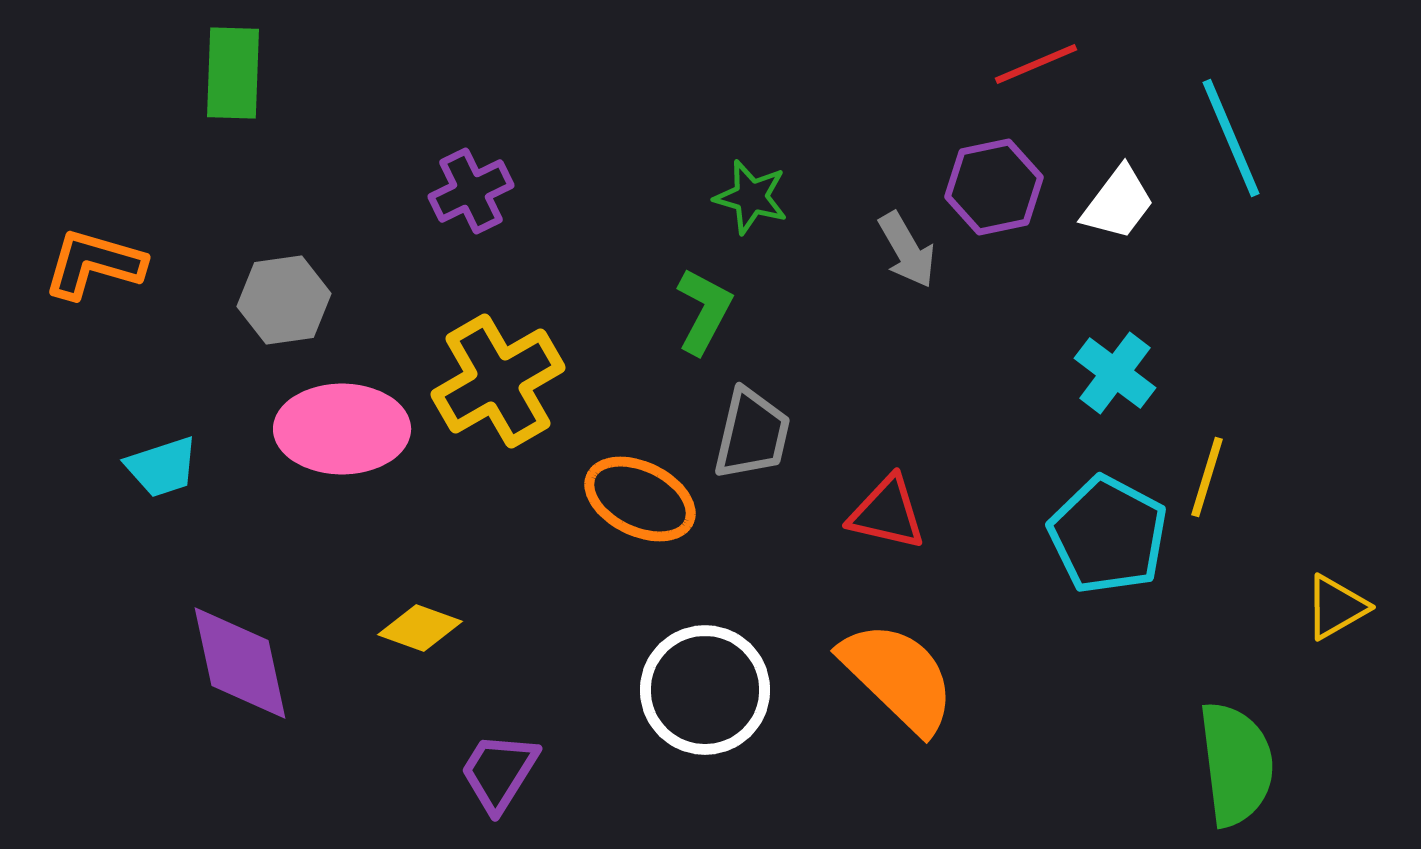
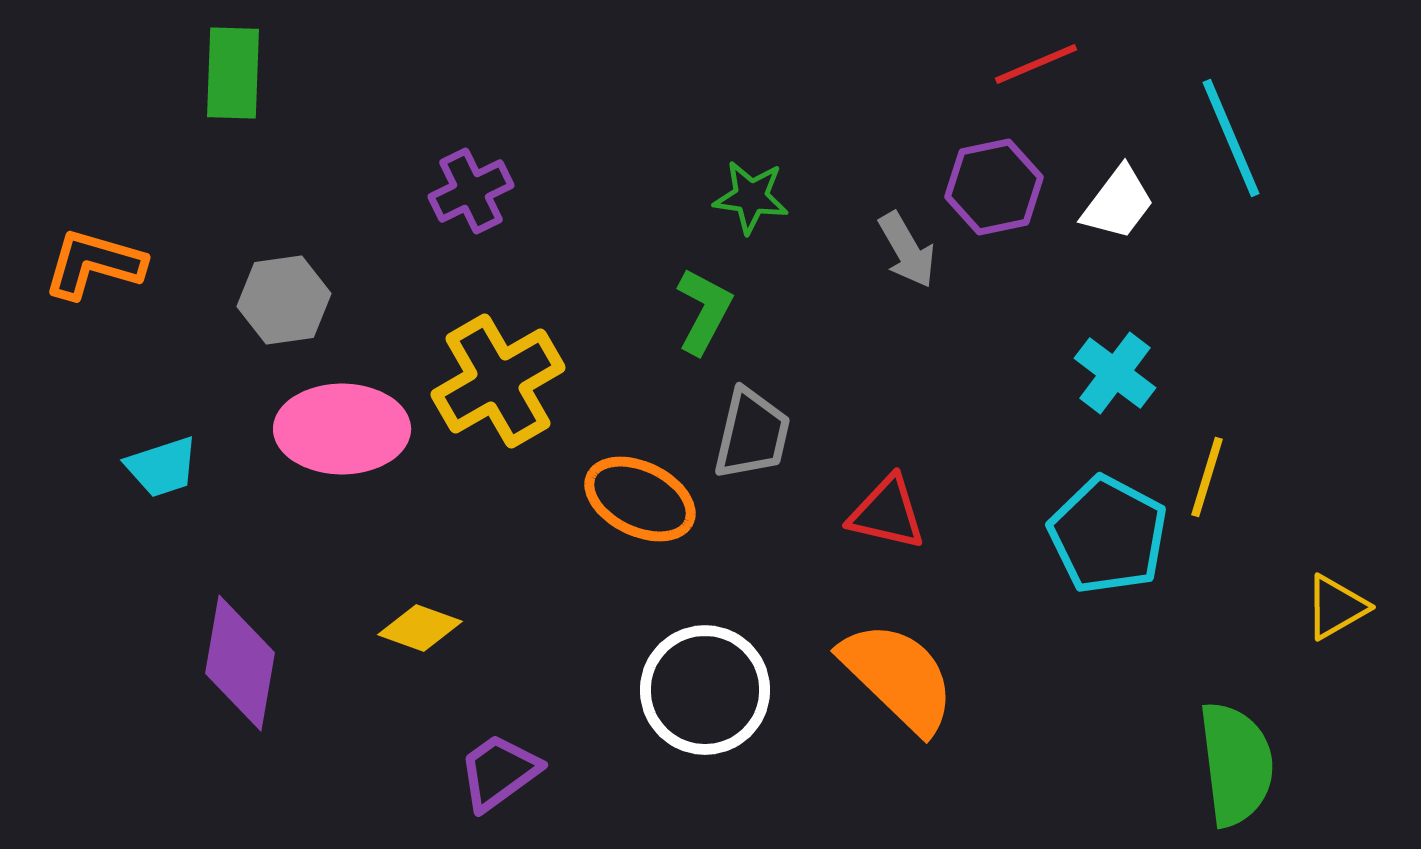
green star: rotated 8 degrees counterclockwise
purple diamond: rotated 22 degrees clockwise
purple trapezoid: rotated 22 degrees clockwise
